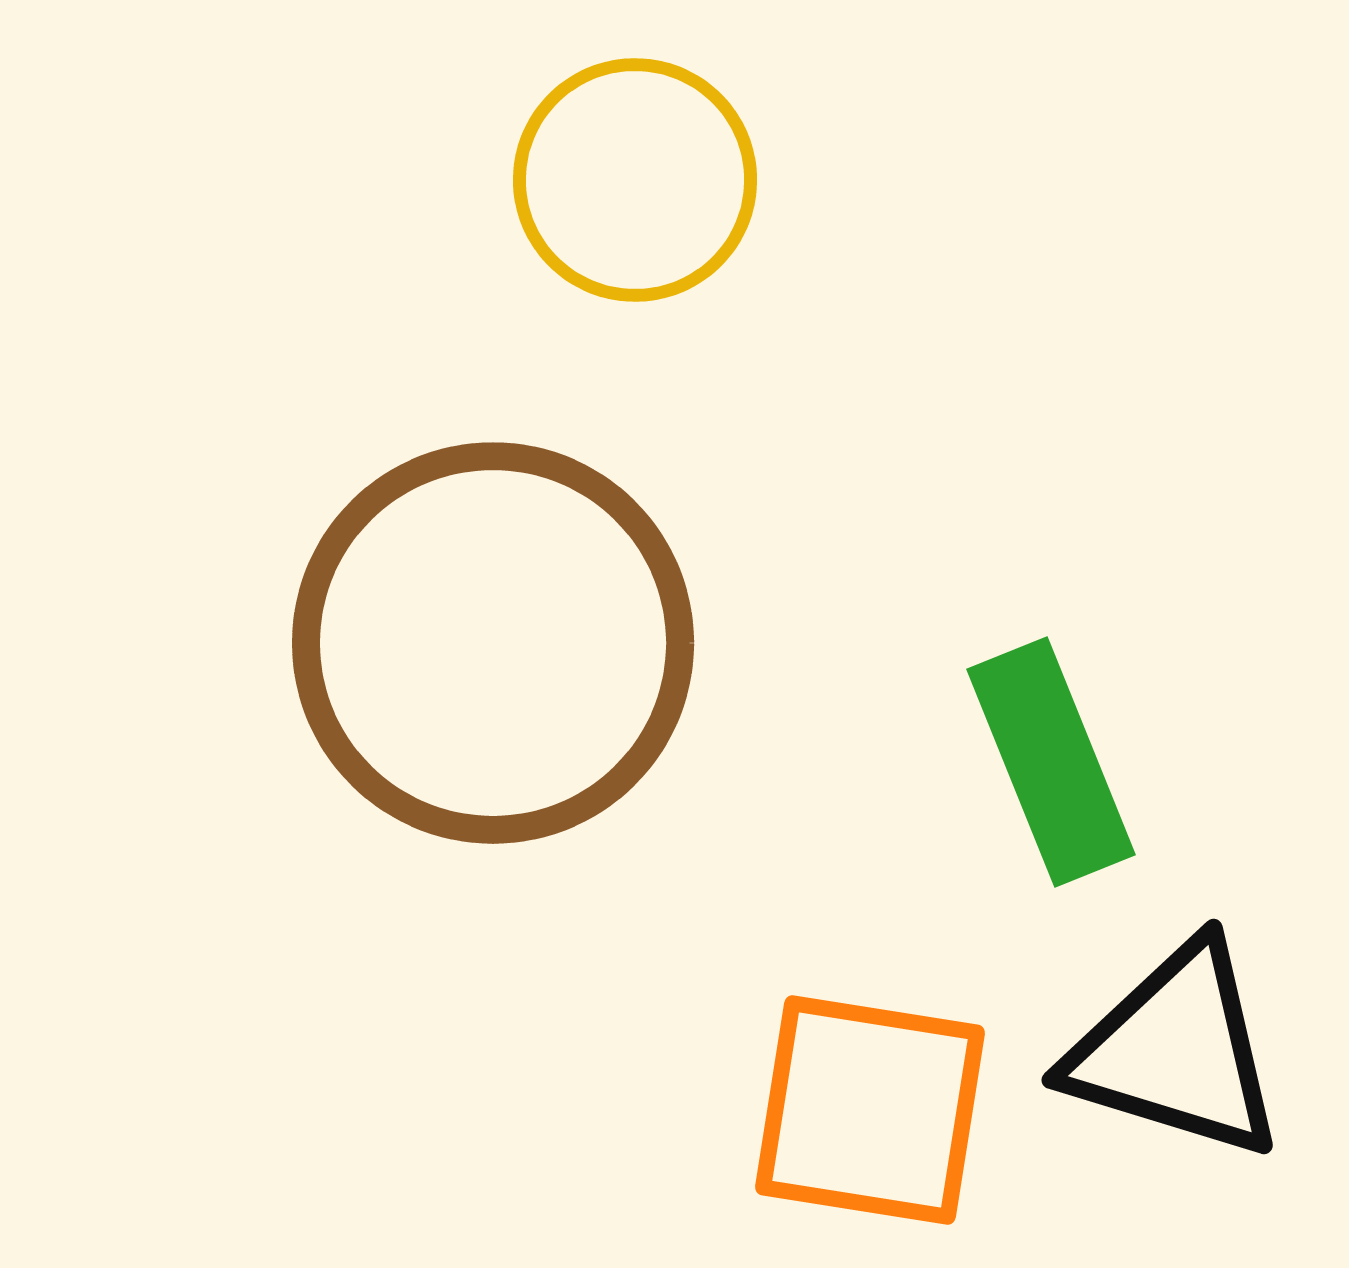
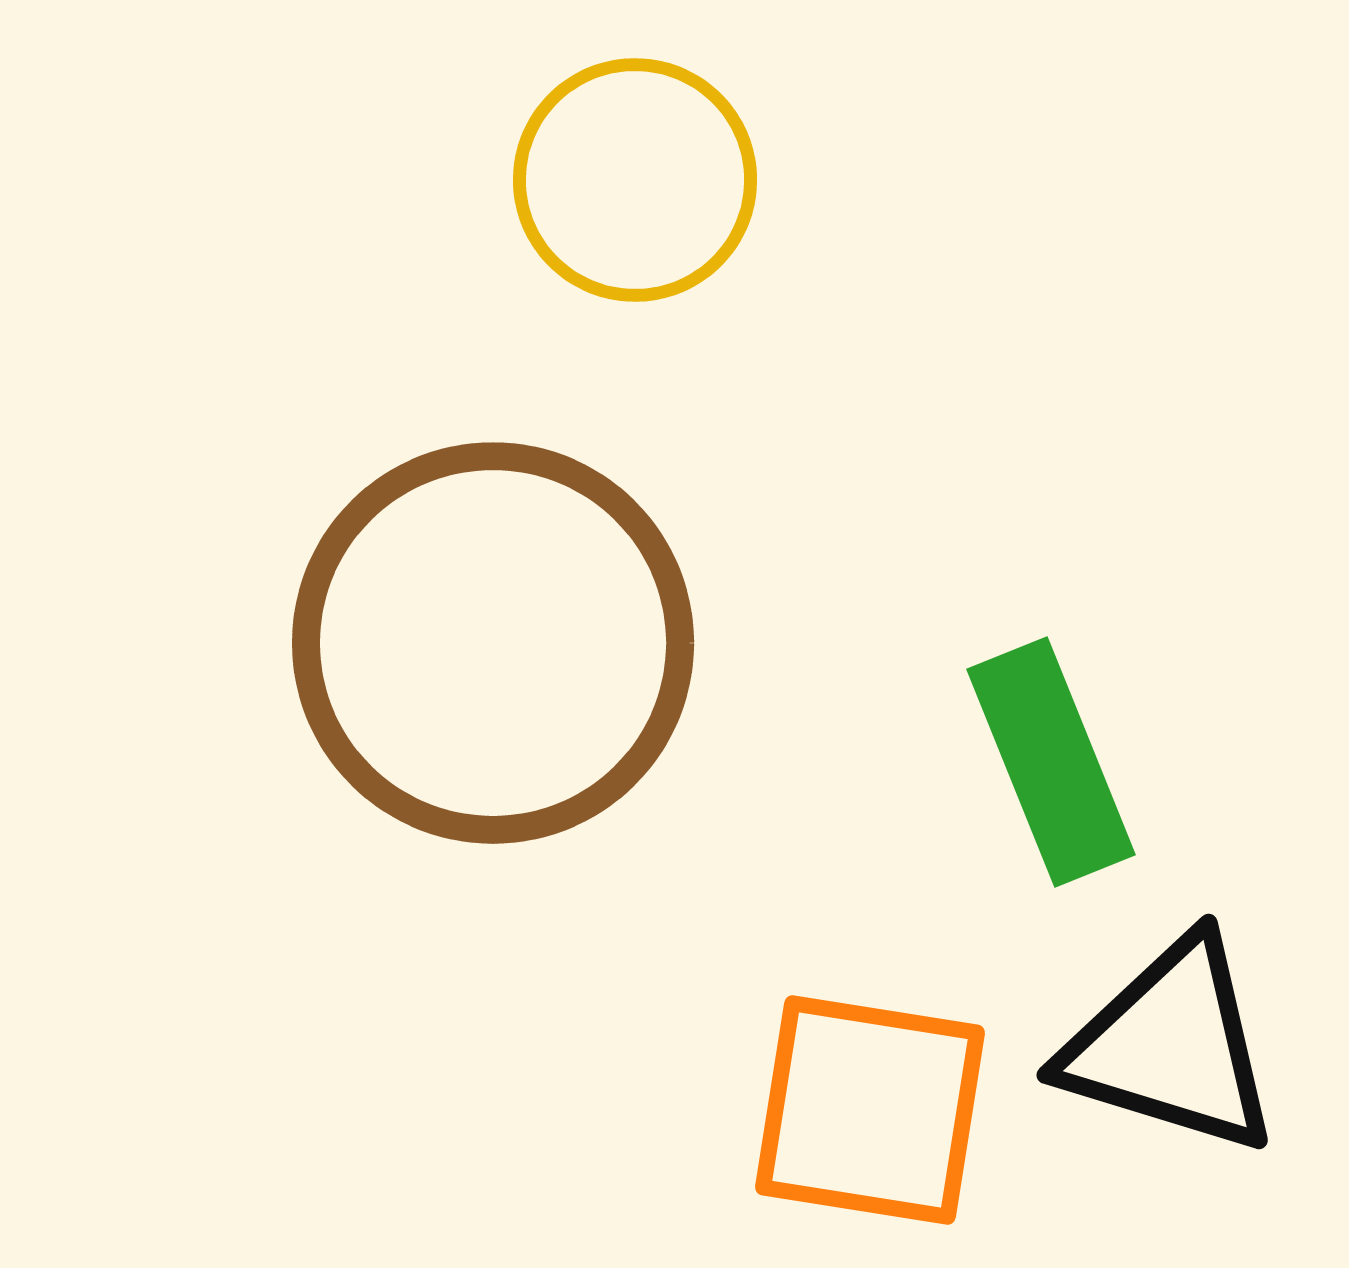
black triangle: moved 5 px left, 5 px up
